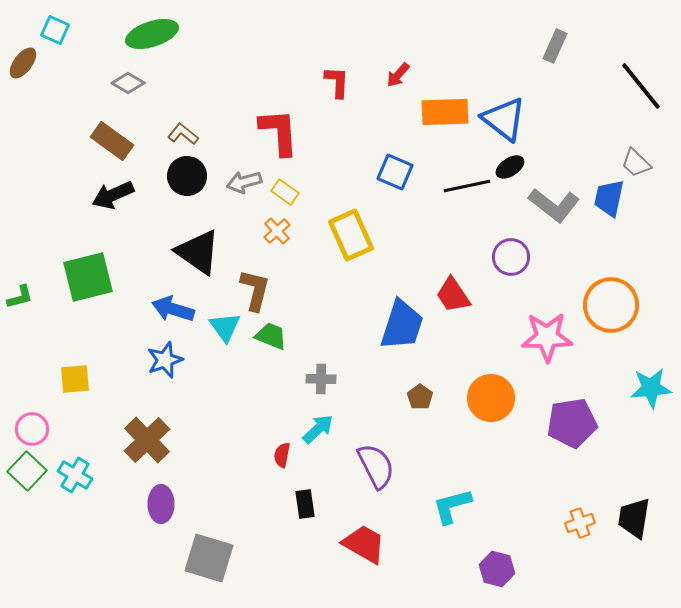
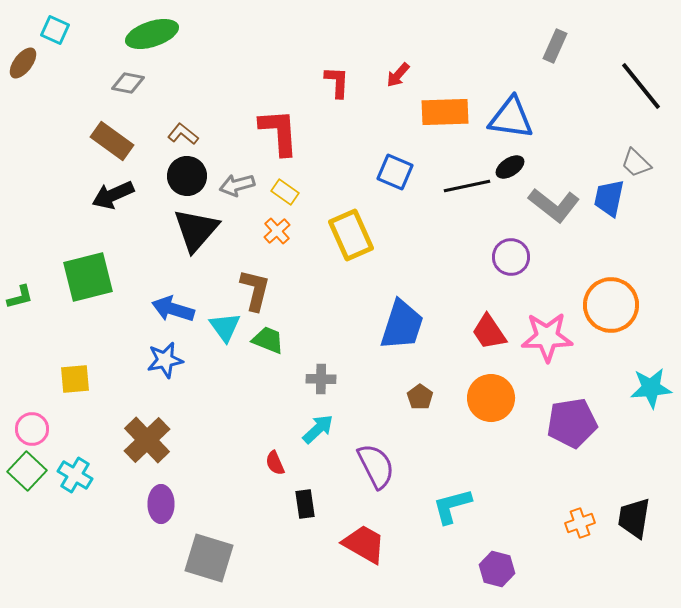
gray diamond at (128, 83): rotated 20 degrees counterclockwise
blue triangle at (504, 119): moved 7 px right, 1 px up; rotated 30 degrees counterclockwise
gray arrow at (244, 182): moved 7 px left, 3 px down
black triangle at (198, 252): moved 2 px left, 22 px up; rotated 36 degrees clockwise
red trapezoid at (453, 295): moved 36 px right, 37 px down
green trapezoid at (271, 336): moved 3 px left, 4 px down
blue star at (165, 360): rotated 9 degrees clockwise
red semicircle at (282, 455): moved 7 px left, 8 px down; rotated 35 degrees counterclockwise
